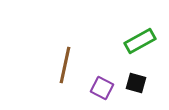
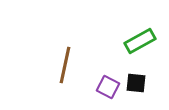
black square: rotated 10 degrees counterclockwise
purple square: moved 6 px right, 1 px up
